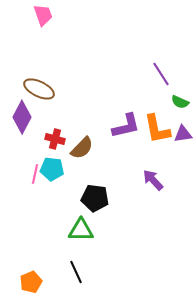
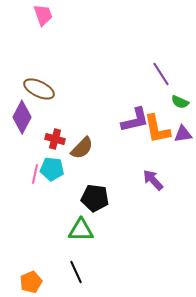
purple L-shape: moved 9 px right, 6 px up
